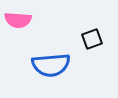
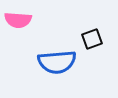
blue semicircle: moved 6 px right, 3 px up
